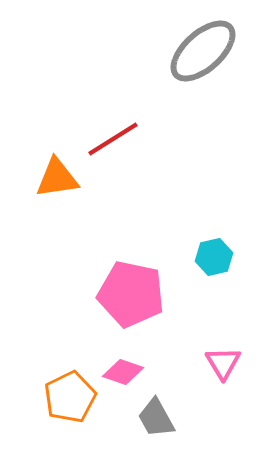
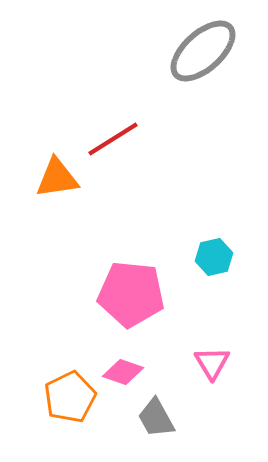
pink pentagon: rotated 6 degrees counterclockwise
pink triangle: moved 11 px left
